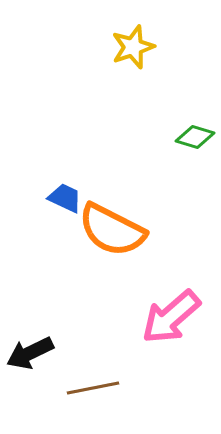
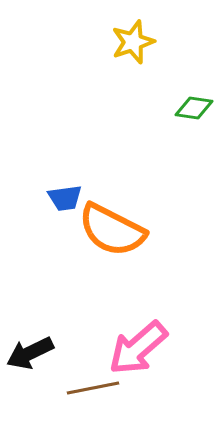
yellow star: moved 5 px up
green diamond: moved 1 px left, 29 px up; rotated 9 degrees counterclockwise
blue trapezoid: rotated 147 degrees clockwise
pink arrow: moved 33 px left, 31 px down
